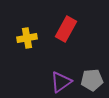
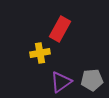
red rectangle: moved 6 px left
yellow cross: moved 13 px right, 15 px down
